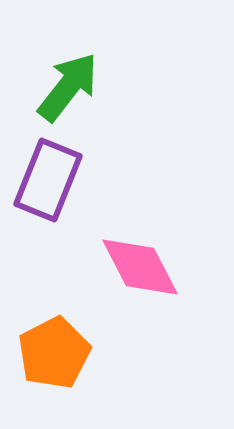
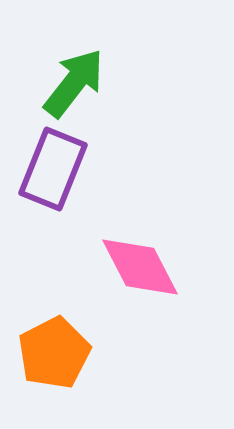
green arrow: moved 6 px right, 4 px up
purple rectangle: moved 5 px right, 11 px up
